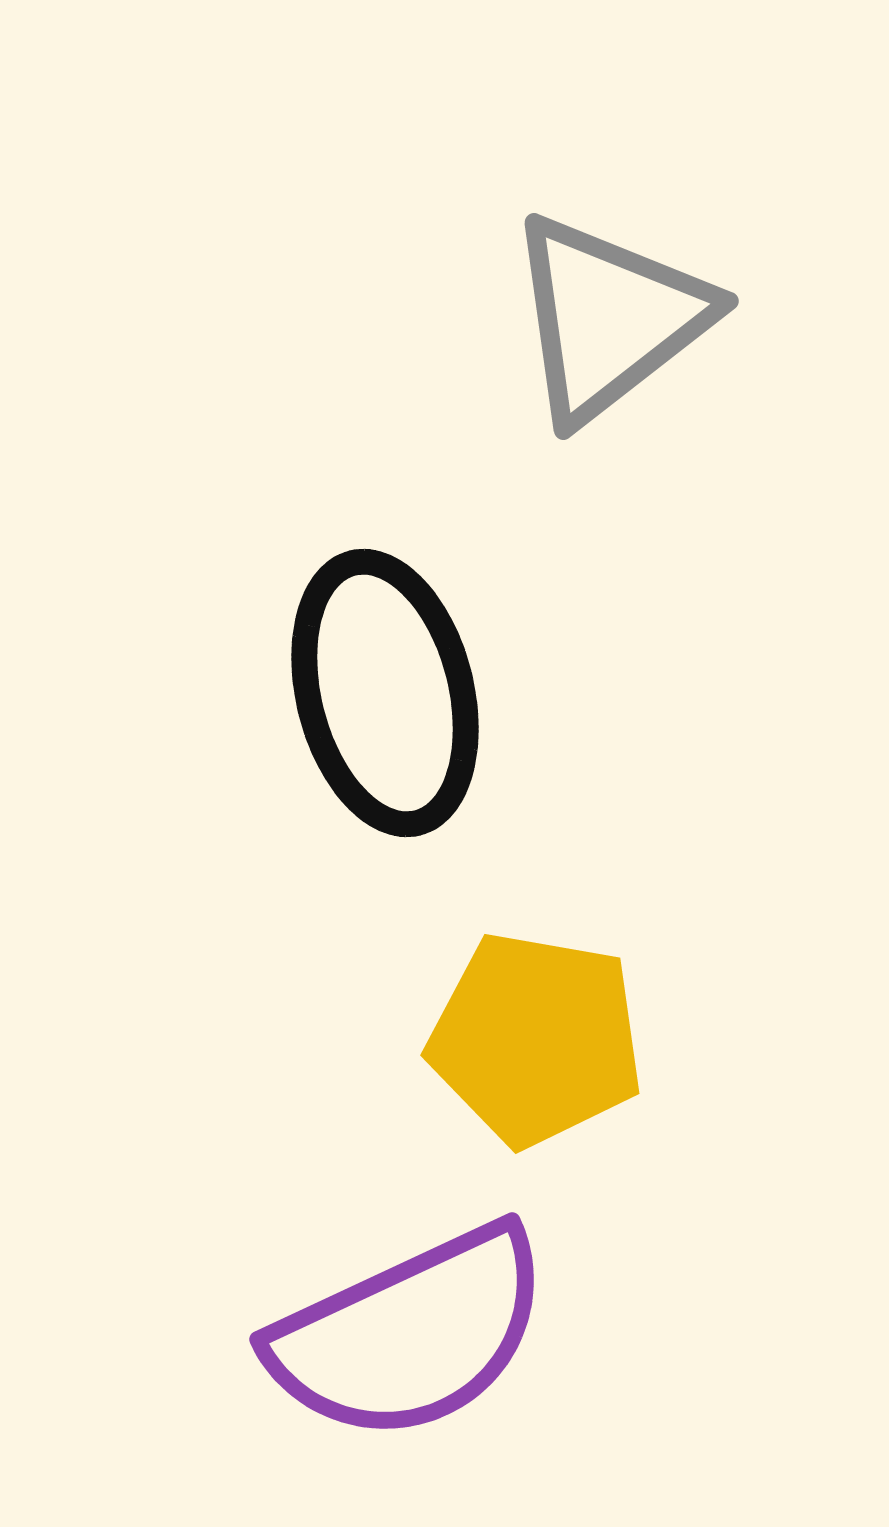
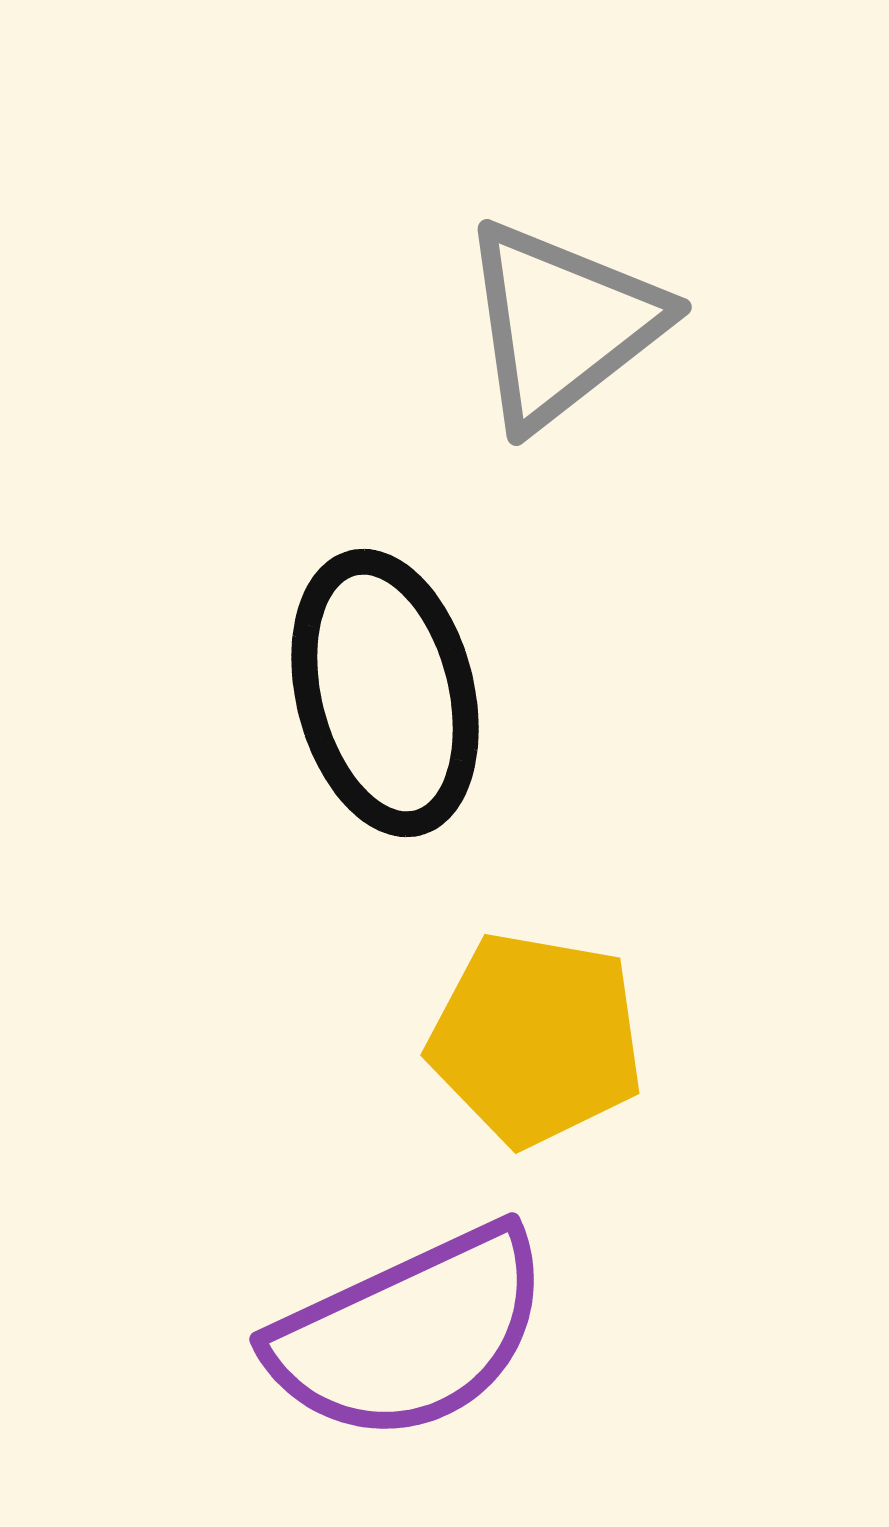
gray triangle: moved 47 px left, 6 px down
